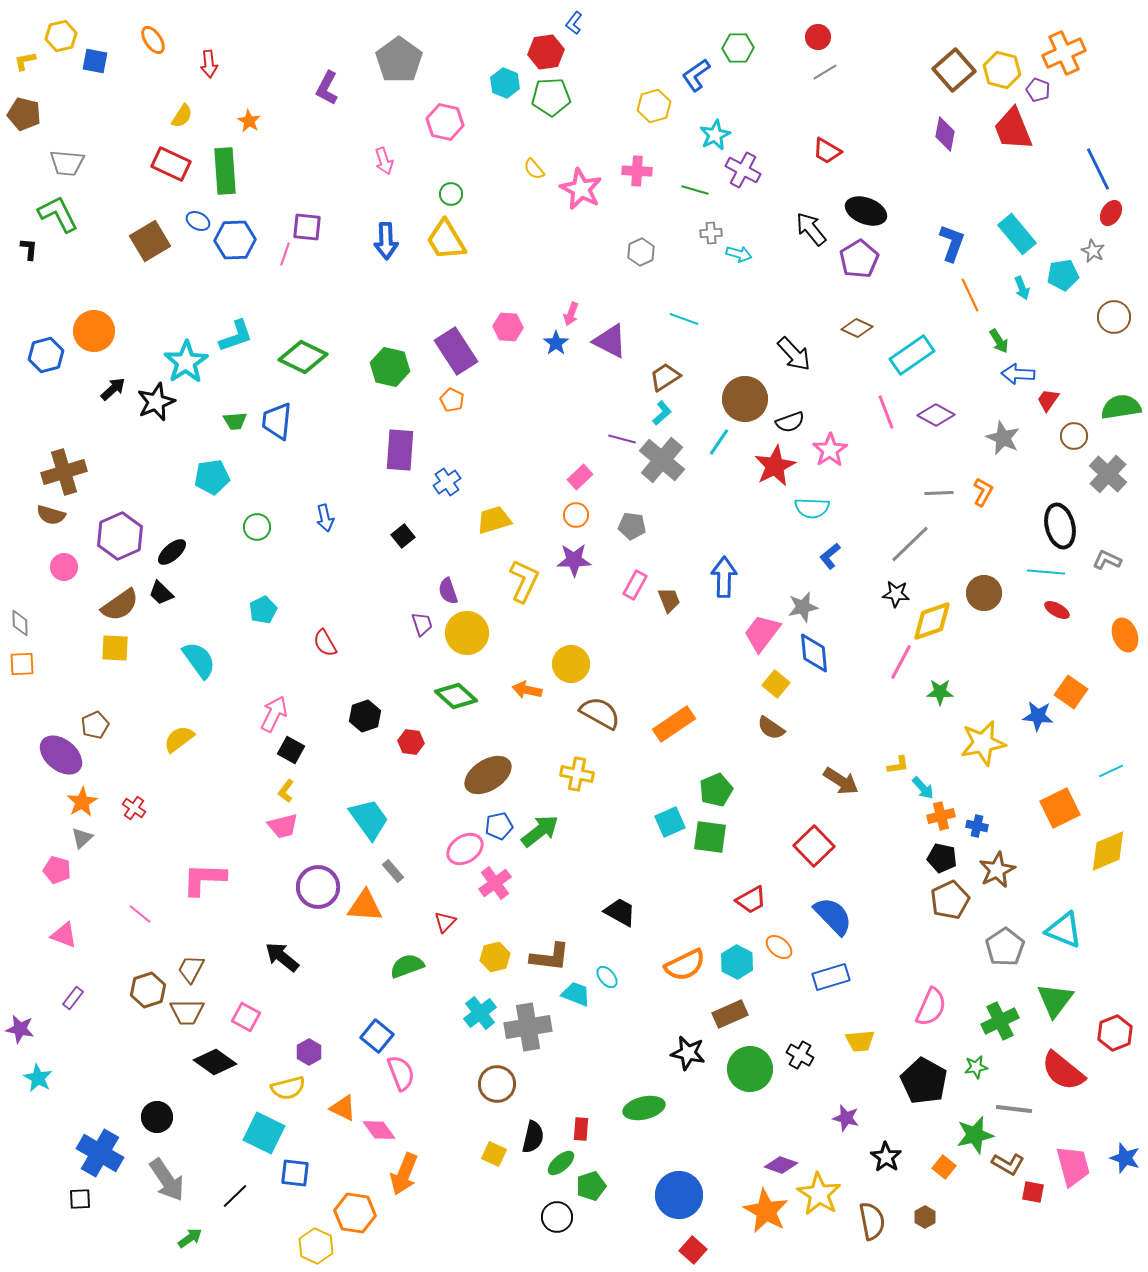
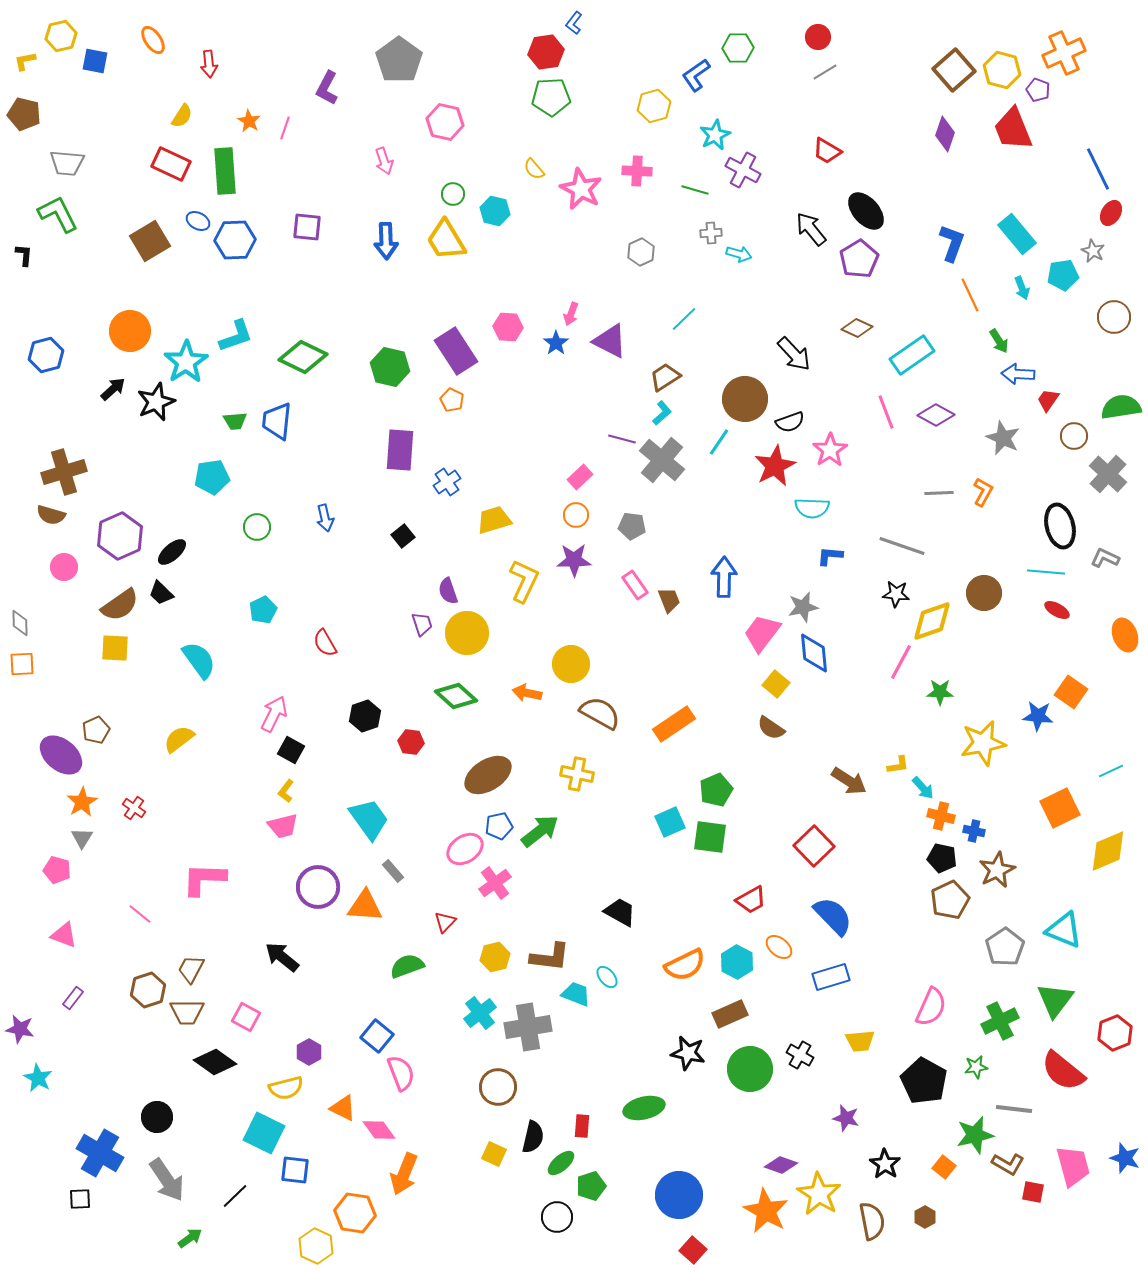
cyan hexagon at (505, 83): moved 10 px left, 128 px down; rotated 8 degrees counterclockwise
purple diamond at (945, 134): rotated 8 degrees clockwise
green circle at (451, 194): moved 2 px right
black ellipse at (866, 211): rotated 27 degrees clockwise
black L-shape at (29, 249): moved 5 px left, 6 px down
pink line at (285, 254): moved 126 px up
cyan line at (684, 319): rotated 64 degrees counterclockwise
orange circle at (94, 331): moved 36 px right
gray line at (910, 544): moved 8 px left, 2 px down; rotated 63 degrees clockwise
blue L-shape at (830, 556): rotated 44 degrees clockwise
gray L-shape at (1107, 560): moved 2 px left, 2 px up
pink rectangle at (635, 585): rotated 64 degrees counterclockwise
orange arrow at (527, 690): moved 3 px down
brown pentagon at (95, 725): moved 1 px right, 5 px down
brown arrow at (841, 781): moved 8 px right
orange cross at (941, 816): rotated 28 degrees clockwise
blue cross at (977, 826): moved 3 px left, 5 px down
gray triangle at (82, 838): rotated 15 degrees counterclockwise
brown circle at (497, 1084): moved 1 px right, 3 px down
yellow semicircle at (288, 1088): moved 2 px left
red rectangle at (581, 1129): moved 1 px right, 3 px up
black star at (886, 1157): moved 1 px left, 7 px down
blue square at (295, 1173): moved 3 px up
